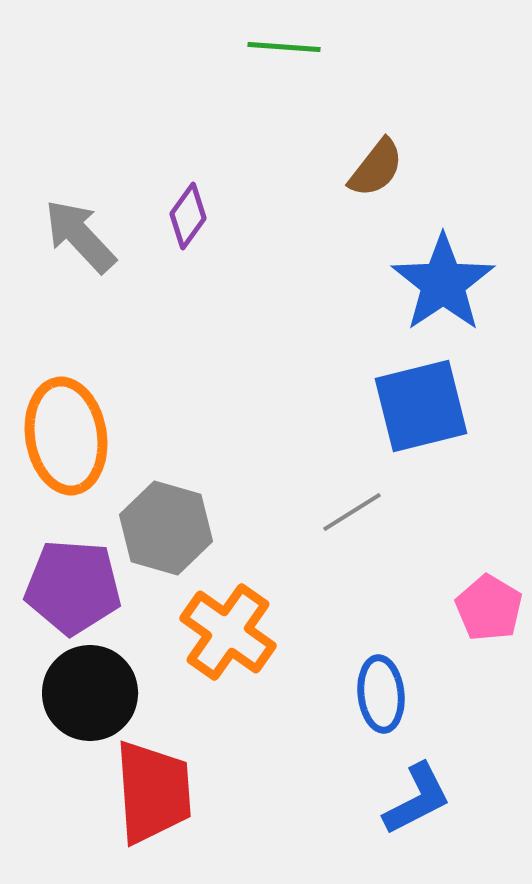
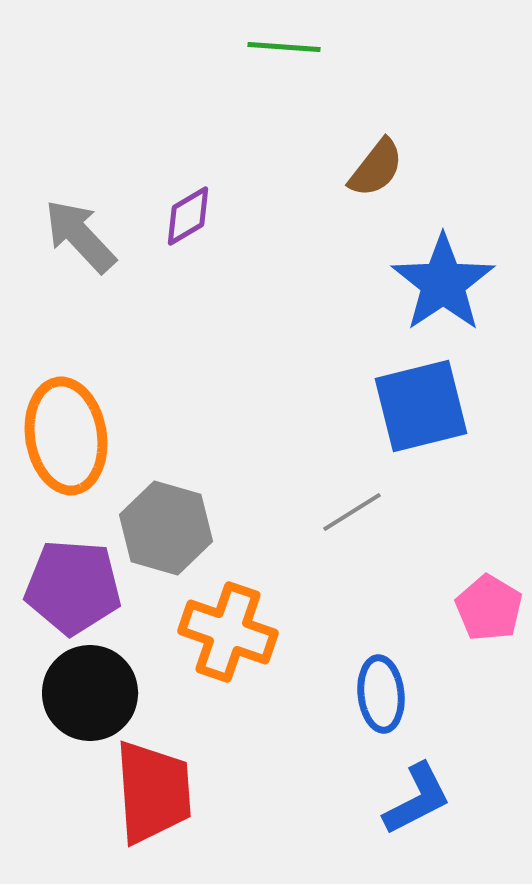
purple diamond: rotated 24 degrees clockwise
orange cross: rotated 16 degrees counterclockwise
